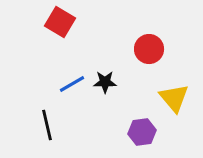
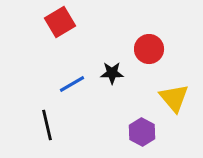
red square: rotated 28 degrees clockwise
black star: moved 7 px right, 9 px up
purple hexagon: rotated 24 degrees counterclockwise
